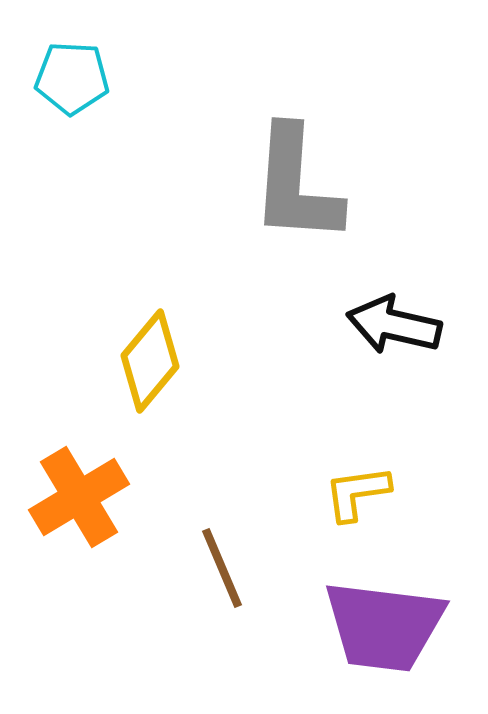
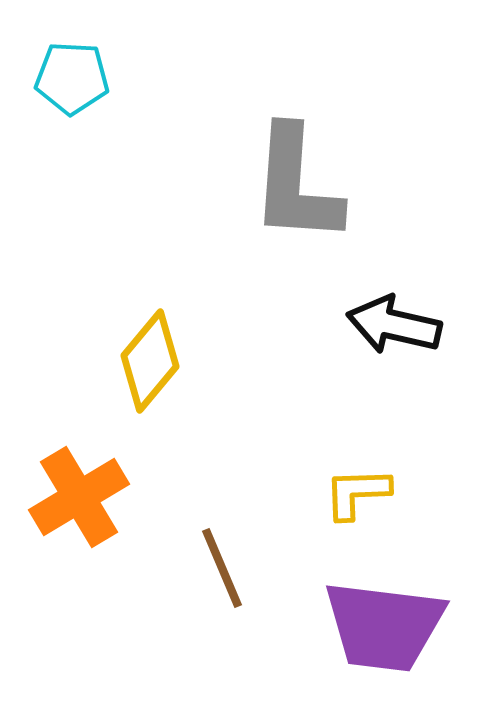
yellow L-shape: rotated 6 degrees clockwise
